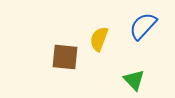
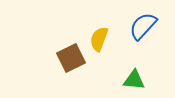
brown square: moved 6 px right, 1 px down; rotated 32 degrees counterclockwise
green triangle: rotated 40 degrees counterclockwise
